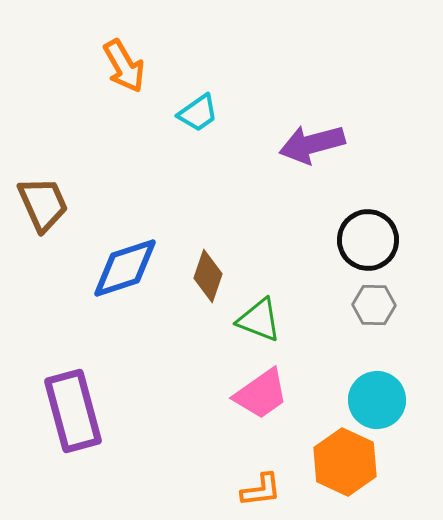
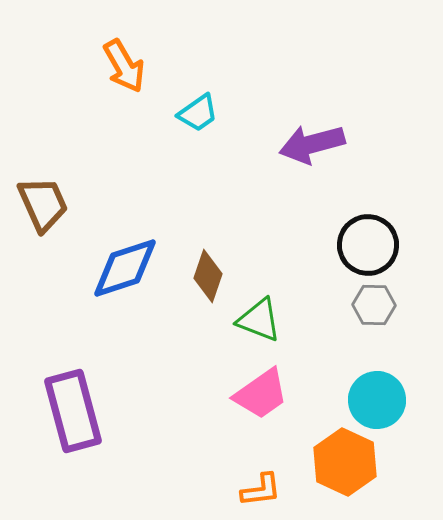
black circle: moved 5 px down
